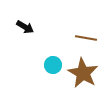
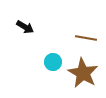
cyan circle: moved 3 px up
